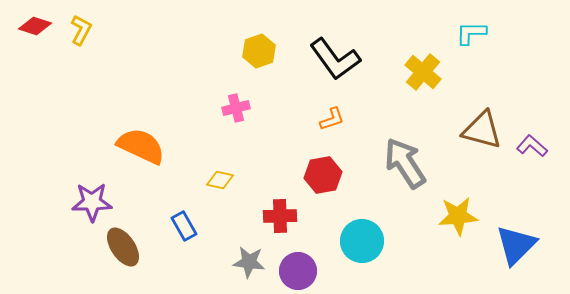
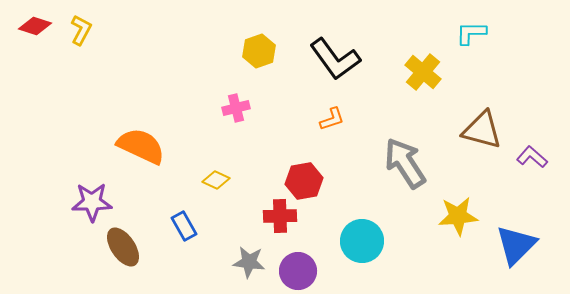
purple L-shape: moved 11 px down
red hexagon: moved 19 px left, 6 px down
yellow diamond: moved 4 px left; rotated 12 degrees clockwise
